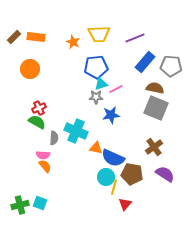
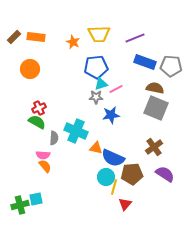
blue rectangle: rotated 70 degrees clockwise
brown pentagon: rotated 15 degrees counterclockwise
cyan square: moved 4 px left, 4 px up; rotated 32 degrees counterclockwise
